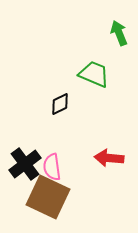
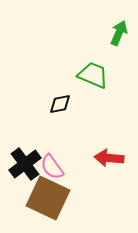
green arrow: rotated 45 degrees clockwise
green trapezoid: moved 1 px left, 1 px down
black diamond: rotated 15 degrees clockwise
pink semicircle: rotated 28 degrees counterclockwise
brown square: moved 1 px down
